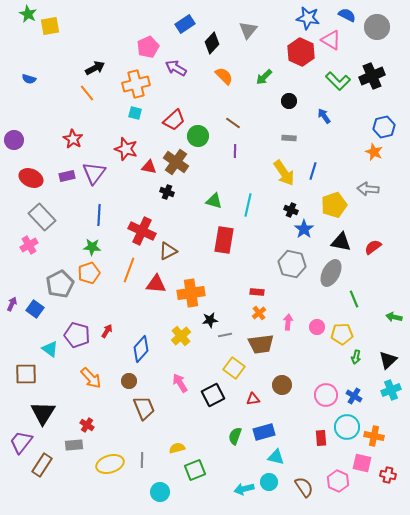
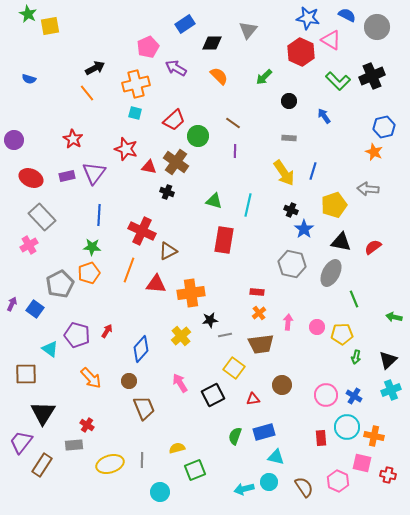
black diamond at (212, 43): rotated 45 degrees clockwise
orange semicircle at (224, 76): moved 5 px left
